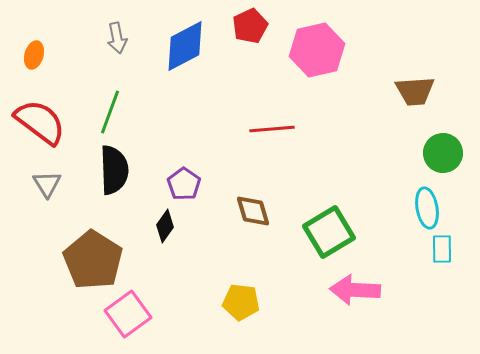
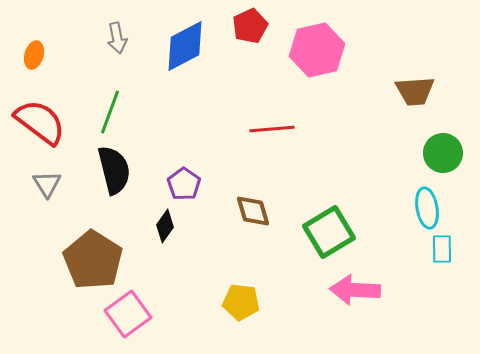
black semicircle: rotated 12 degrees counterclockwise
